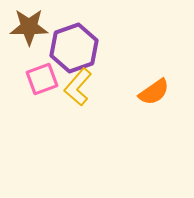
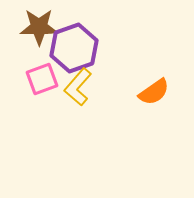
brown star: moved 10 px right
